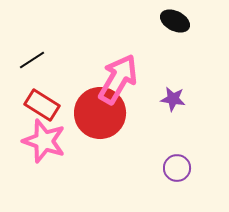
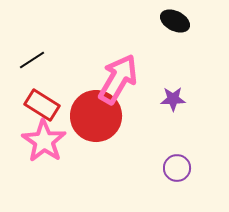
purple star: rotated 10 degrees counterclockwise
red circle: moved 4 px left, 3 px down
pink star: rotated 15 degrees clockwise
